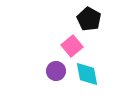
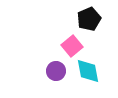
black pentagon: rotated 20 degrees clockwise
cyan diamond: moved 1 px right, 3 px up
